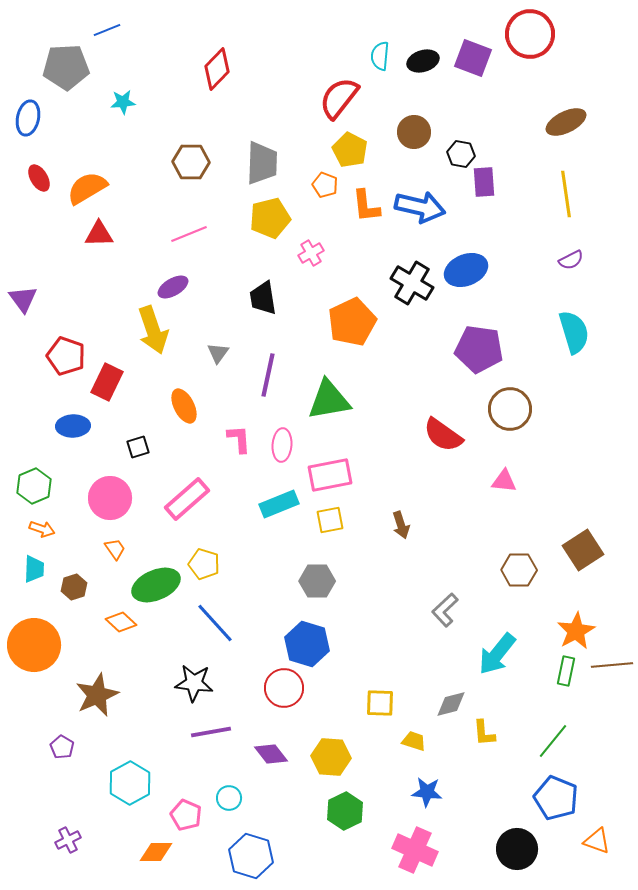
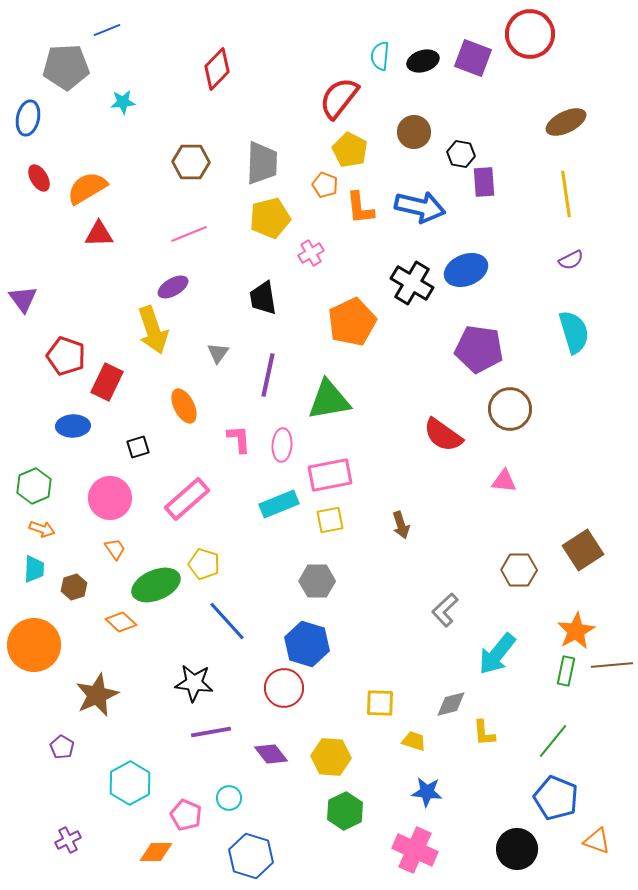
orange L-shape at (366, 206): moved 6 px left, 2 px down
blue line at (215, 623): moved 12 px right, 2 px up
